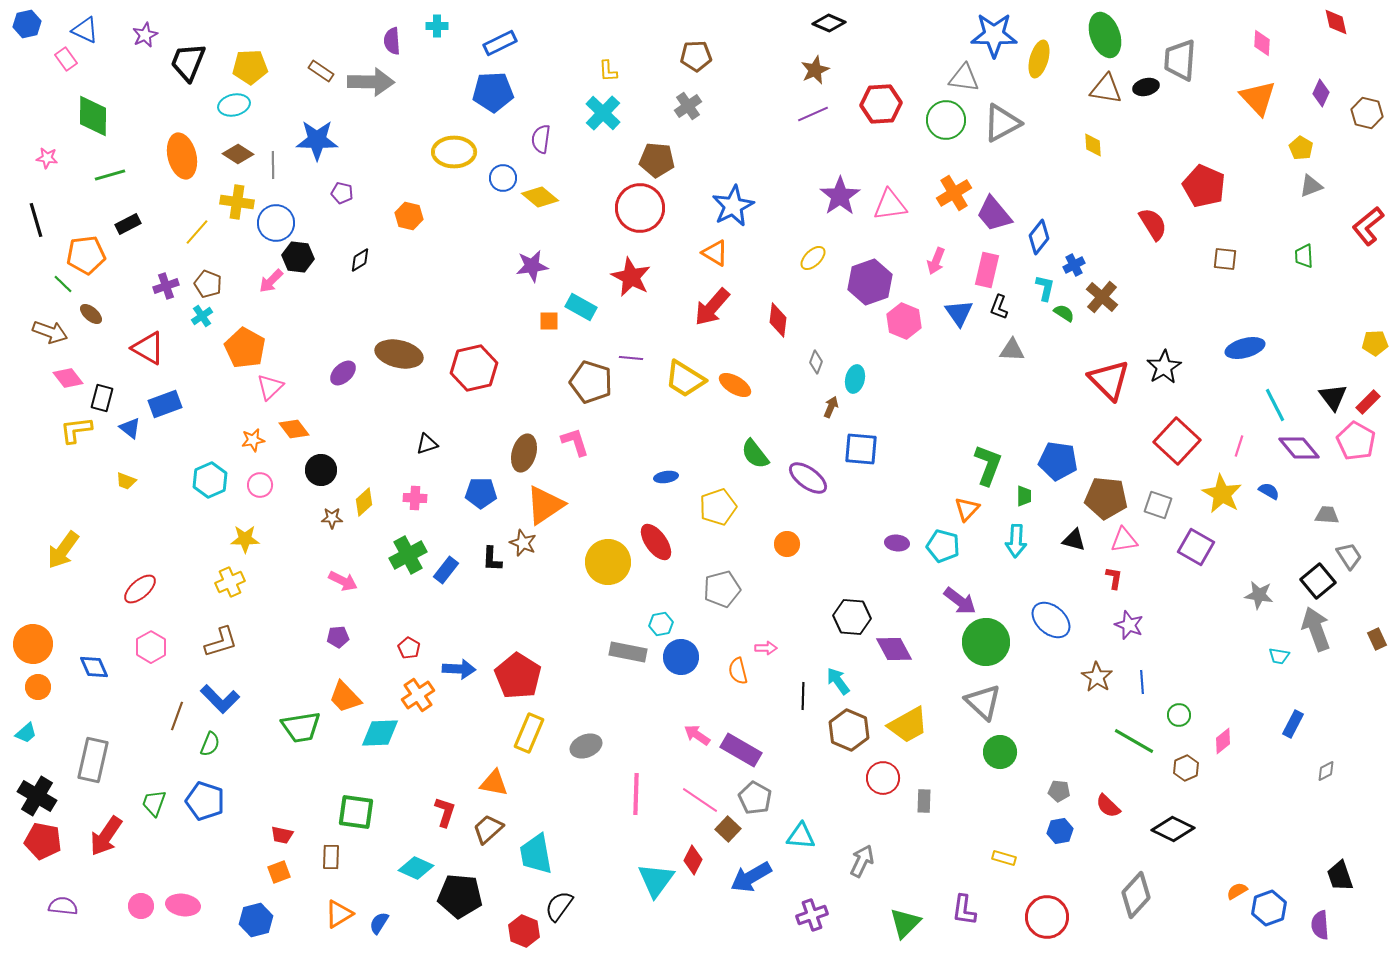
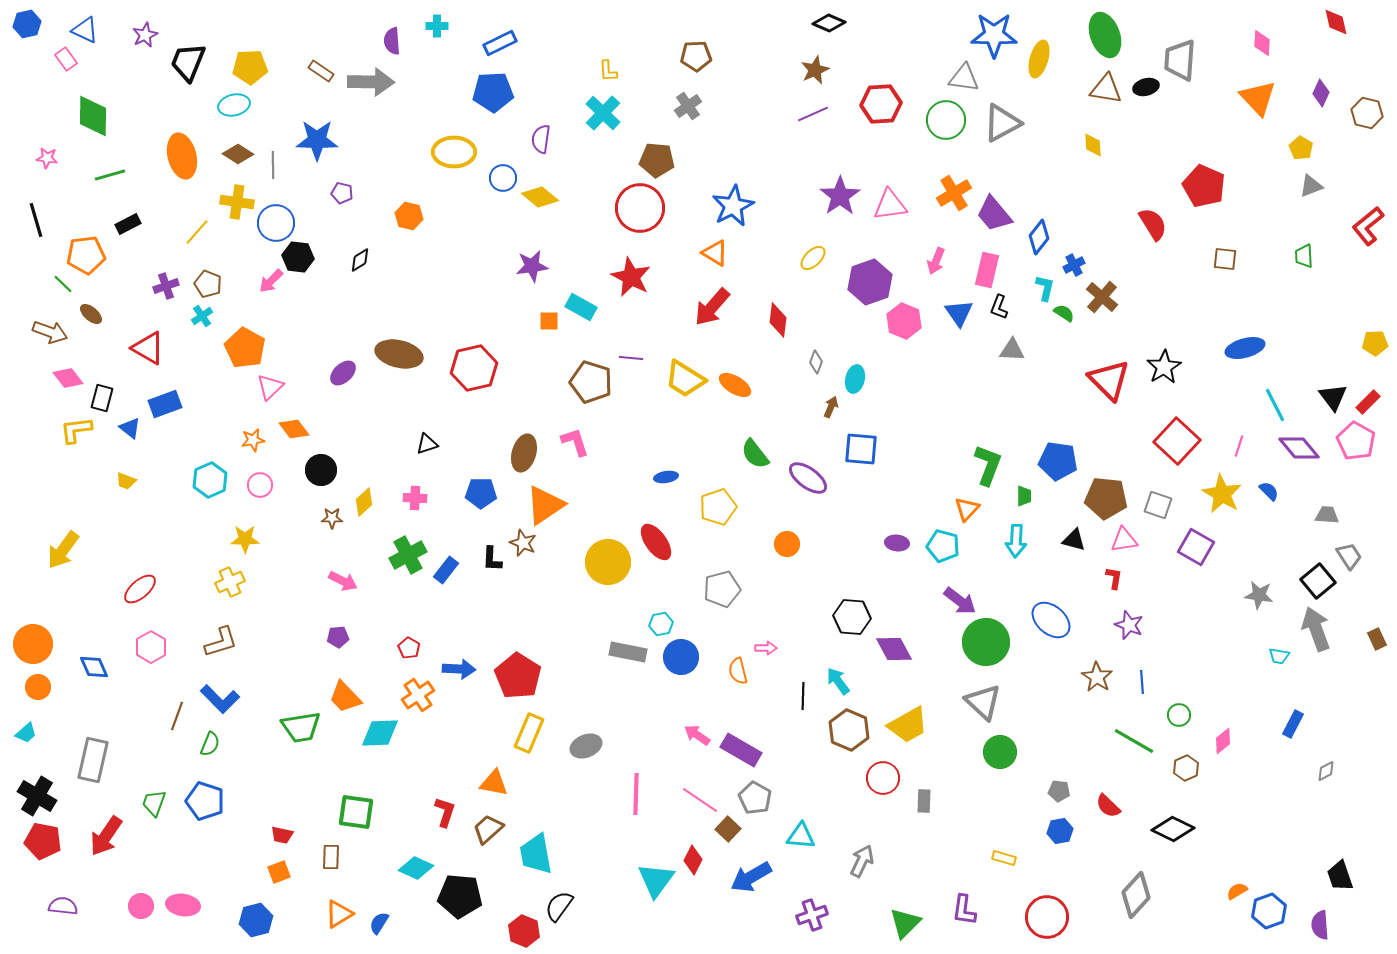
blue semicircle at (1269, 491): rotated 15 degrees clockwise
blue hexagon at (1269, 908): moved 3 px down
